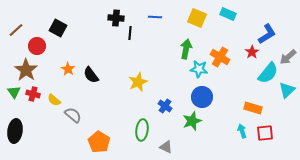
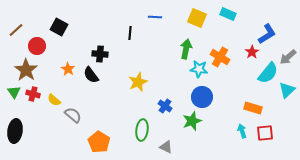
black cross: moved 16 px left, 36 px down
black square: moved 1 px right, 1 px up
